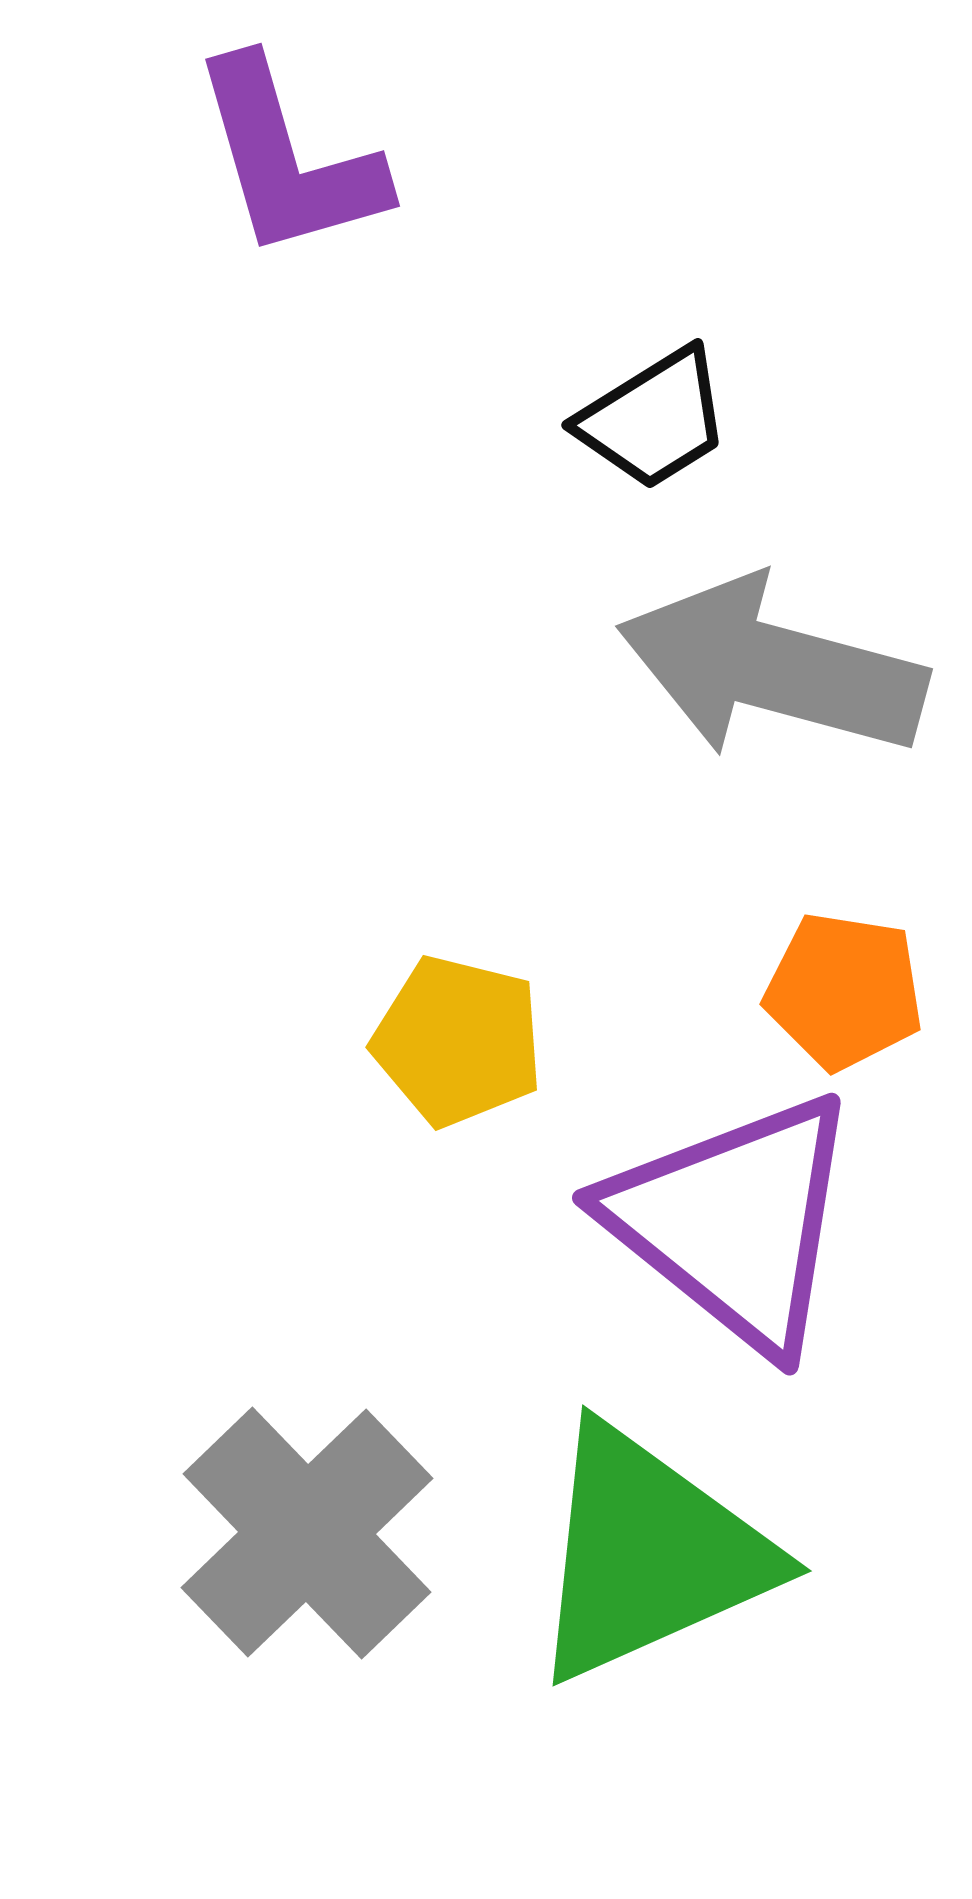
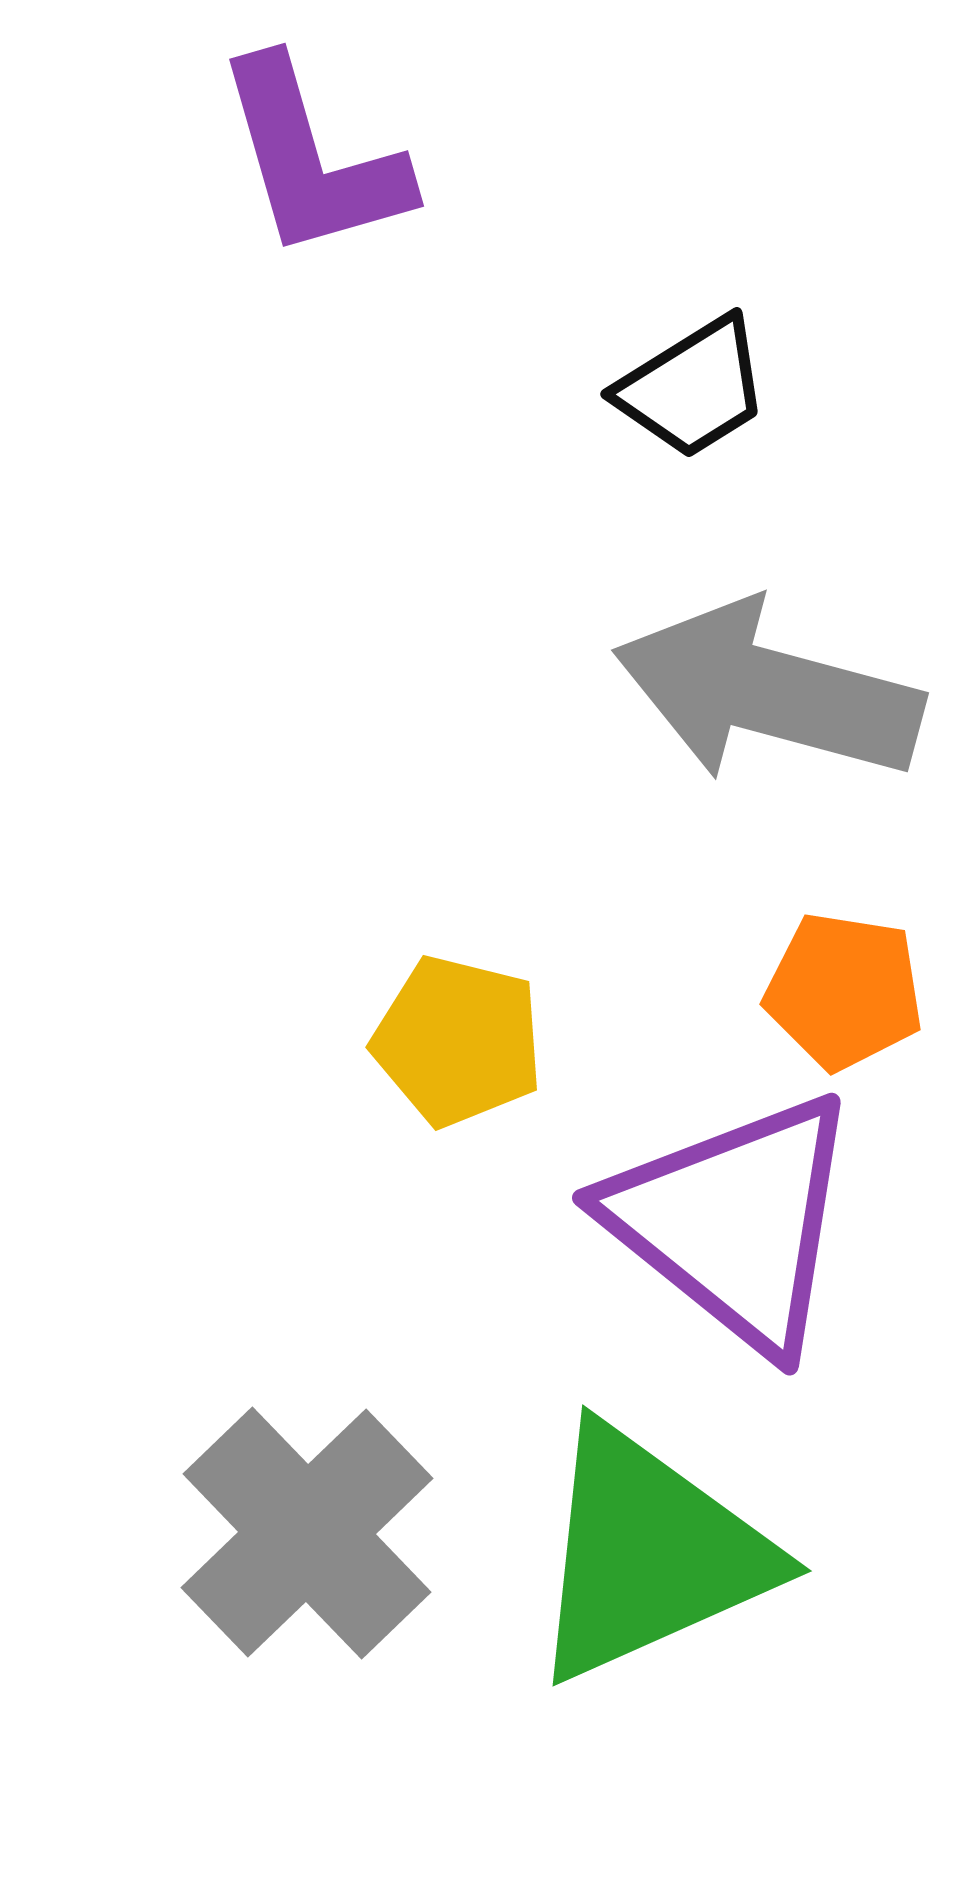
purple L-shape: moved 24 px right
black trapezoid: moved 39 px right, 31 px up
gray arrow: moved 4 px left, 24 px down
